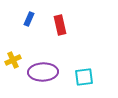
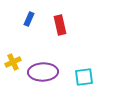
yellow cross: moved 2 px down
